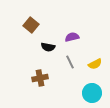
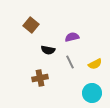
black semicircle: moved 3 px down
